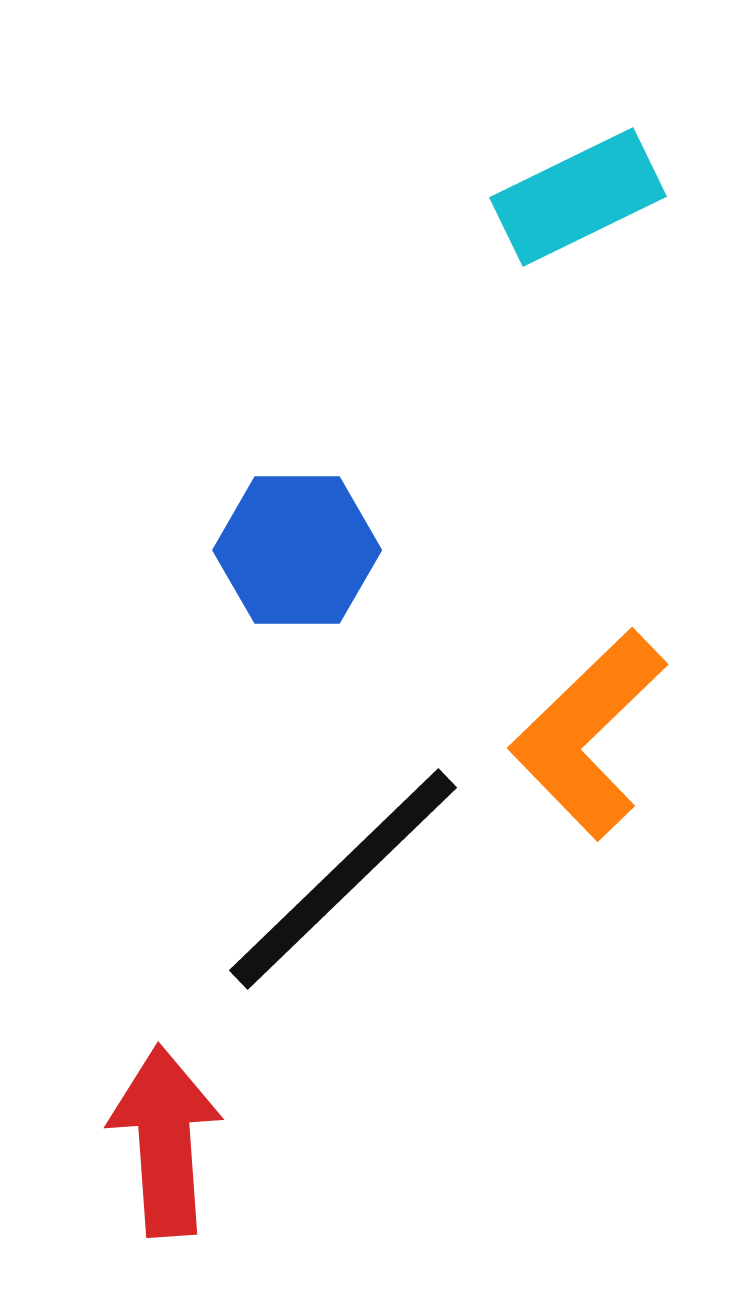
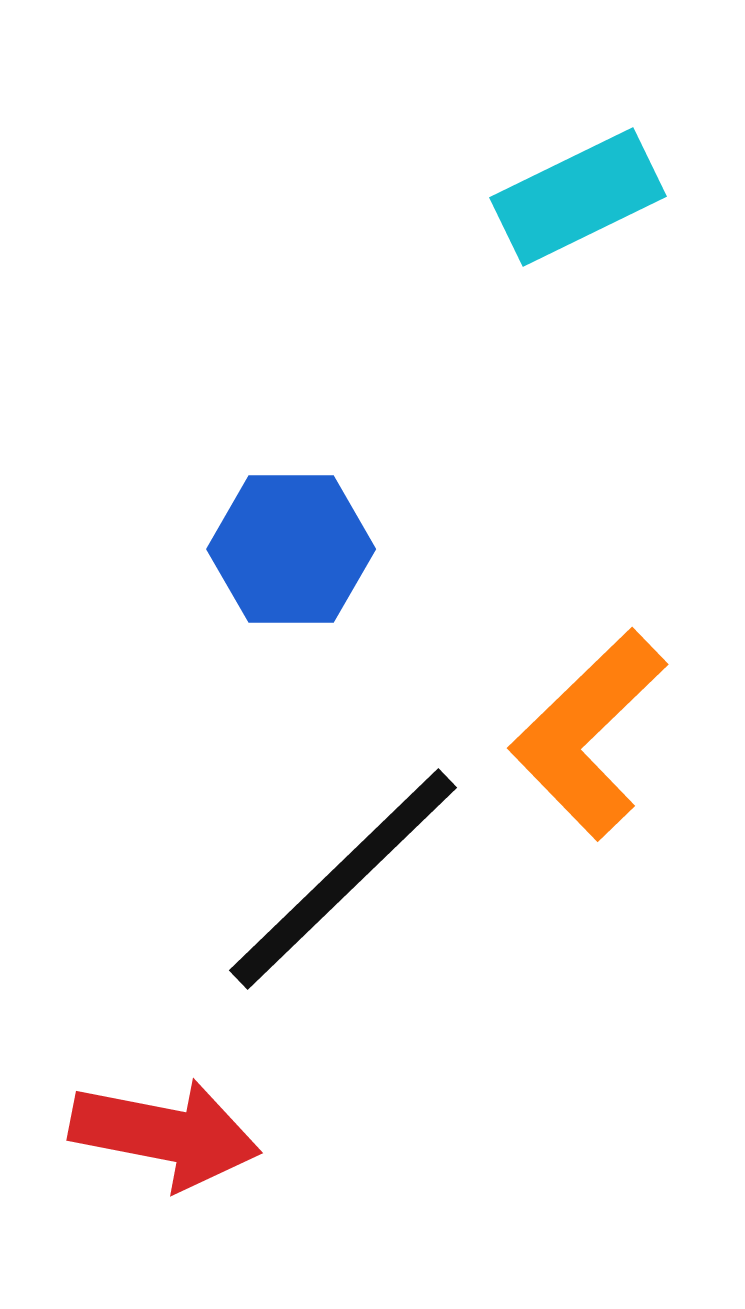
blue hexagon: moved 6 px left, 1 px up
red arrow: moved 7 px up; rotated 105 degrees clockwise
